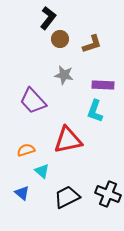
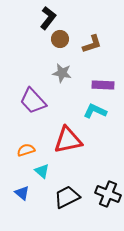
gray star: moved 2 px left, 2 px up
cyan L-shape: rotated 95 degrees clockwise
